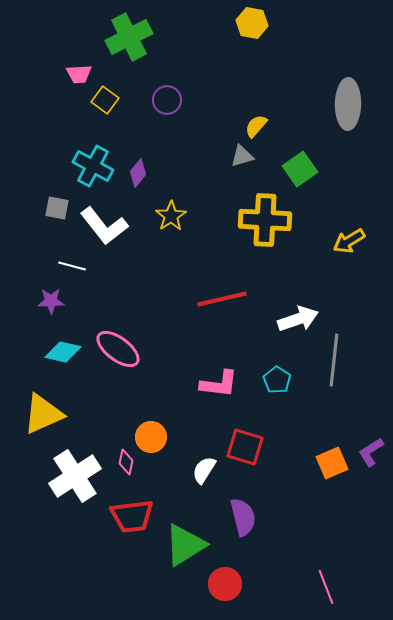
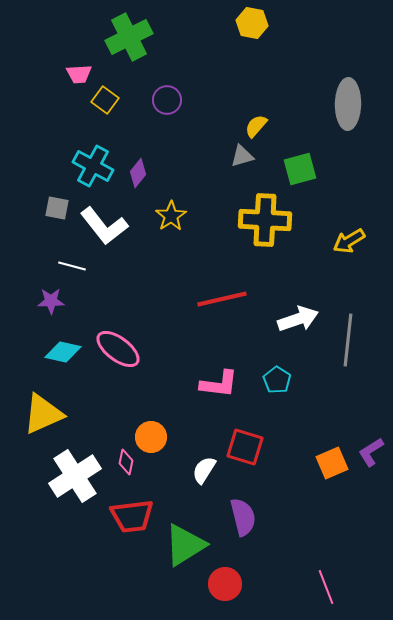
green square: rotated 20 degrees clockwise
gray line: moved 14 px right, 20 px up
